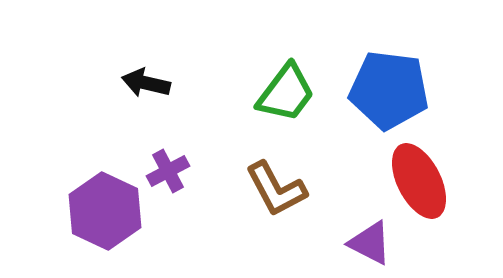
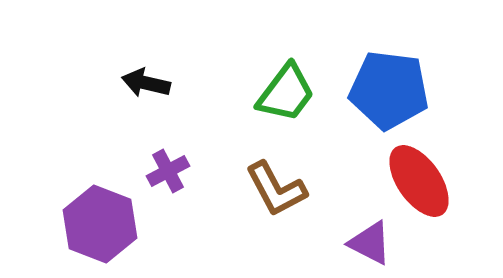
red ellipse: rotated 8 degrees counterclockwise
purple hexagon: moved 5 px left, 13 px down; rotated 4 degrees counterclockwise
